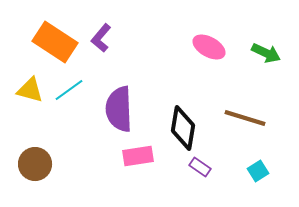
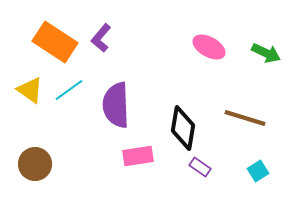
yellow triangle: rotated 20 degrees clockwise
purple semicircle: moved 3 px left, 4 px up
